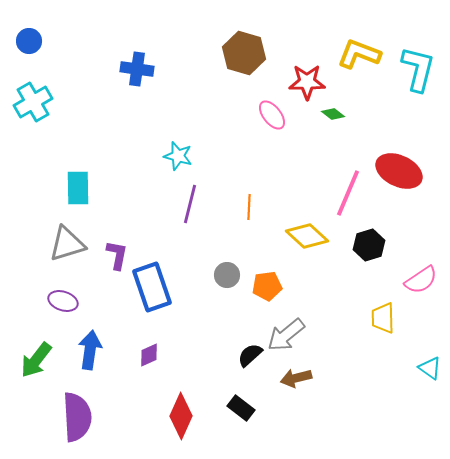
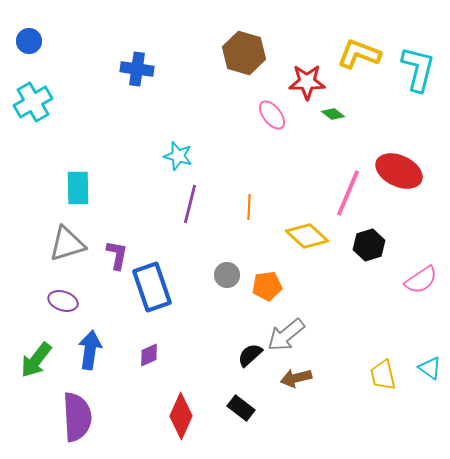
yellow trapezoid: moved 57 px down; rotated 12 degrees counterclockwise
